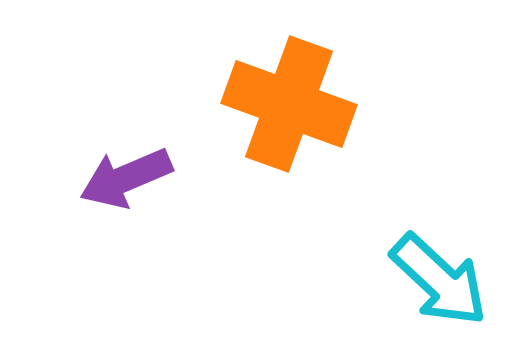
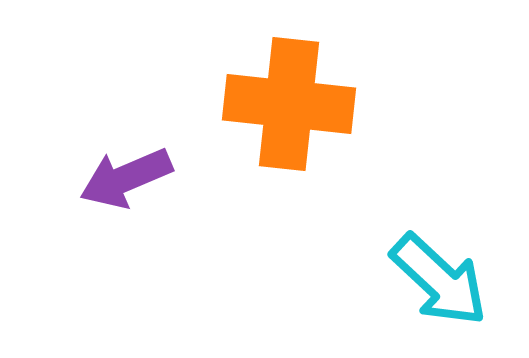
orange cross: rotated 14 degrees counterclockwise
